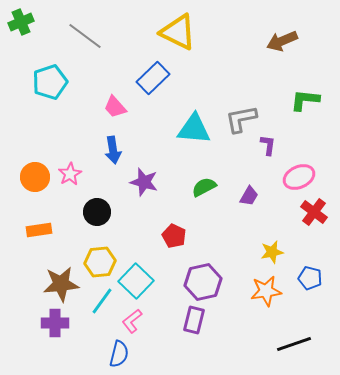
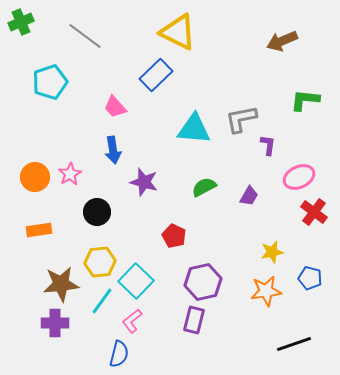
blue rectangle: moved 3 px right, 3 px up
